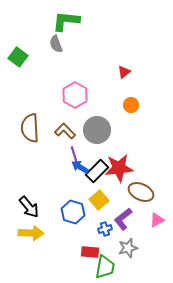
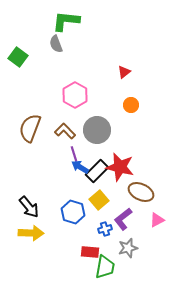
brown semicircle: rotated 24 degrees clockwise
red star: moved 1 px right, 1 px up; rotated 20 degrees clockwise
